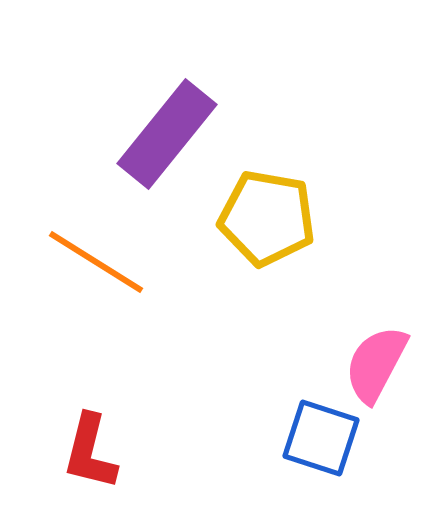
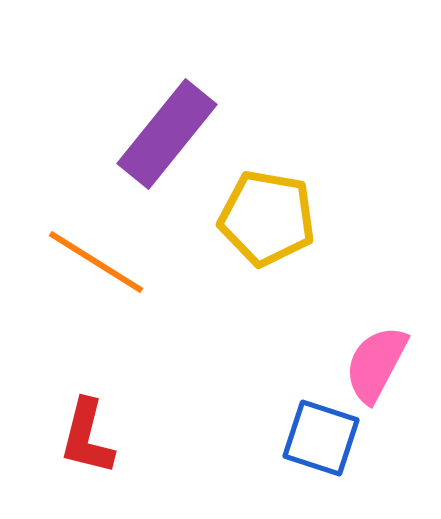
red L-shape: moved 3 px left, 15 px up
